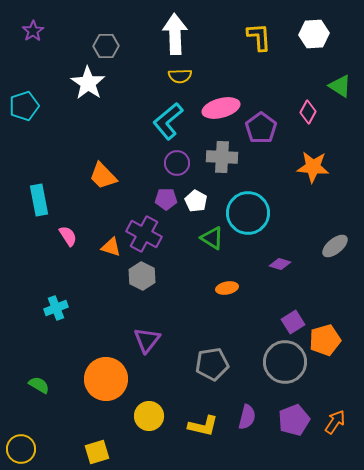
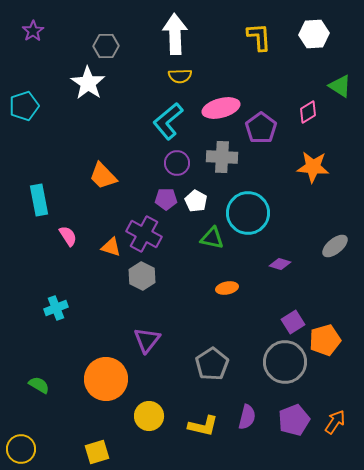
pink diamond at (308, 112): rotated 30 degrees clockwise
green triangle at (212, 238): rotated 20 degrees counterclockwise
gray pentagon at (212, 364): rotated 24 degrees counterclockwise
